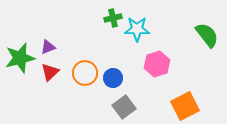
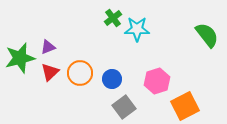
green cross: rotated 24 degrees counterclockwise
pink hexagon: moved 17 px down
orange circle: moved 5 px left
blue circle: moved 1 px left, 1 px down
